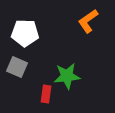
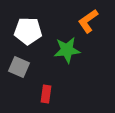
white pentagon: moved 3 px right, 2 px up
gray square: moved 2 px right
green star: moved 26 px up
